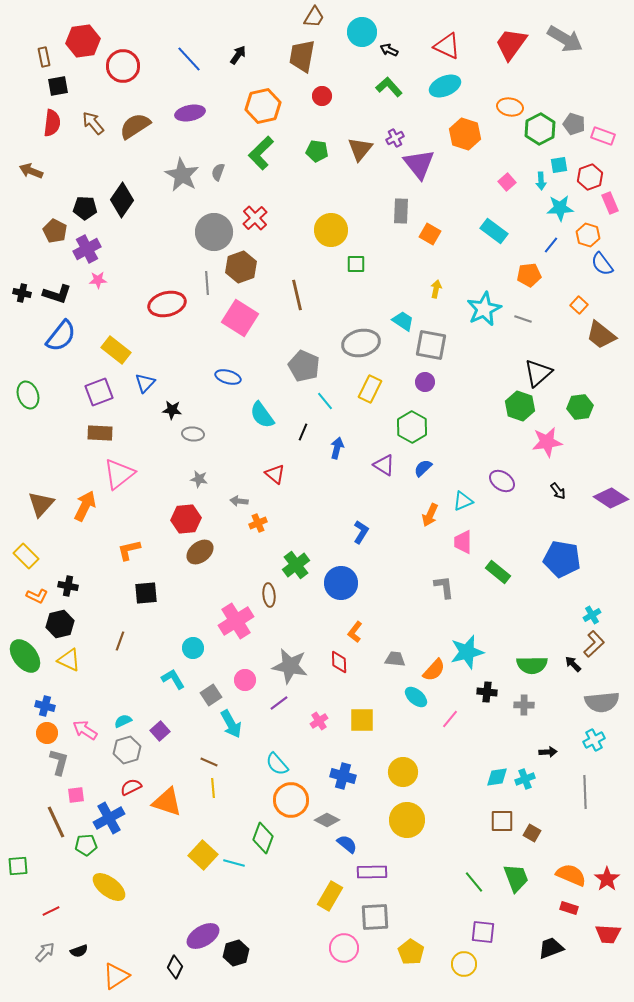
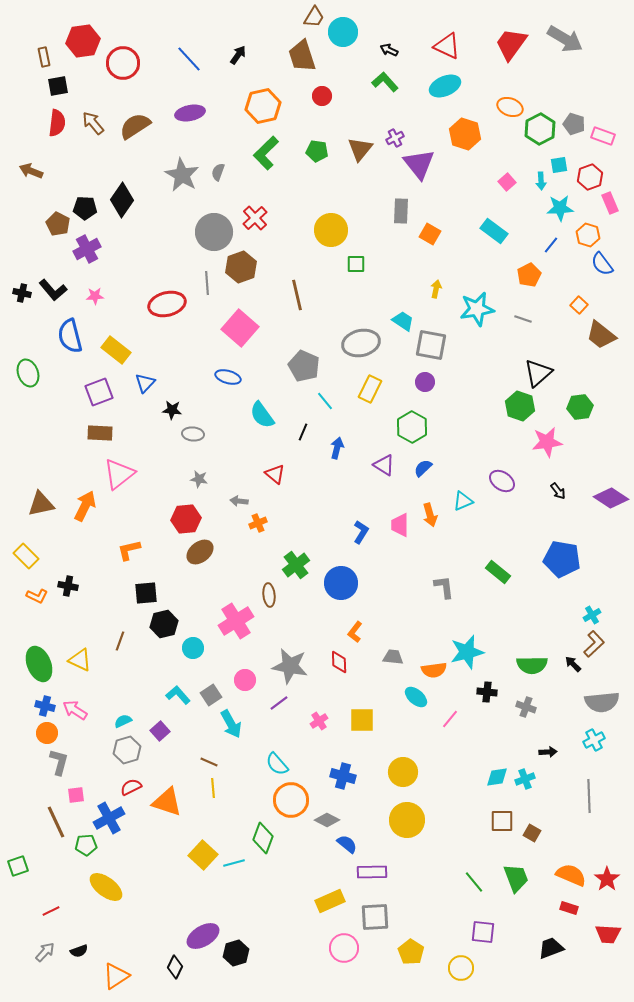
cyan circle at (362, 32): moved 19 px left
brown trapezoid at (302, 56): rotated 28 degrees counterclockwise
red circle at (123, 66): moved 3 px up
green L-shape at (389, 87): moved 4 px left, 5 px up
orange ellipse at (510, 107): rotated 10 degrees clockwise
red semicircle at (52, 123): moved 5 px right
green L-shape at (261, 153): moved 5 px right
brown pentagon at (55, 231): moved 3 px right, 7 px up
orange pentagon at (529, 275): rotated 20 degrees counterclockwise
pink star at (98, 280): moved 3 px left, 16 px down
black L-shape at (57, 294): moved 4 px left, 4 px up; rotated 32 degrees clockwise
cyan star at (484, 309): moved 7 px left; rotated 16 degrees clockwise
pink square at (240, 318): moved 10 px down; rotated 9 degrees clockwise
blue semicircle at (61, 336): moved 9 px right; rotated 128 degrees clockwise
green ellipse at (28, 395): moved 22 px up
brown triangle at (41, 504): rotated 36 degrees clockwise
orange arrow at (430, 515): rotated 40 degrees counterclockwise
pink trapezoid at (463, 542): moved 63 px left, 17 px up
black hexagon at (60, 624): moved 104 px right
green ellipse at (25, 656): moved 14 px right, 8 px down; rotated 16 degrees clockwise
gray trapezoid at (395, 659): moved 2 px left, 2 px up
yellow triangle at (69, 660): moved 11 px right
orange semicircle at (434, 670): rotated 40 degrees clockwise
cyan L-shape at (173, 679): moved 5 px right, 16 px down; rotated 10 degrees counterclockwise
gray cross at (524, 705): moved 2 px right, 2 px down; rotated 18 degrees clockwise
pink arrow at (85, 730): moved 10 px left, 20 px up
gray line at (585, 792): moved 4 px right, 4 px down
cyan line at (234, 863): rotated 30 degrees counterclockwise
green square at (18, 866): rotated 15 degrees counterclockwise
yellow ellipse at (109, 887): moved 3 px left
yellow rectangle at (330, 896): moved 5 px down; rotated 36 degrees clockwise
yellow circle at (464, 964): moved 3 px left, 4 px down
